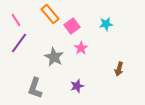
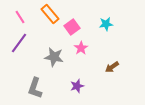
pink line: moved 4 px right, 3 px up
pink square: moved 1 px down
gray star: rotated 18 degrees counterclockwise
brown arrow: moved 7 px left, 2 px up; rotated 40 degrees clockwise
